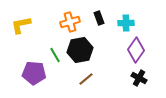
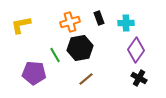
black hexagon: moved 2 px up
